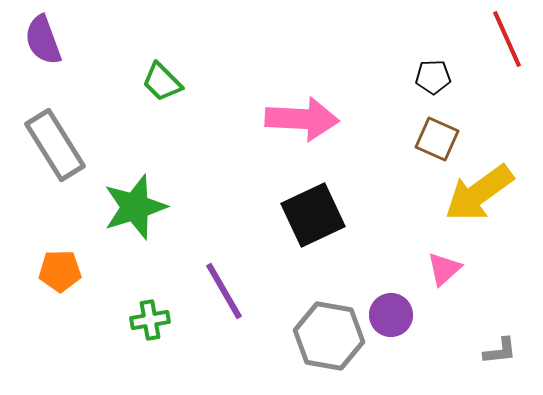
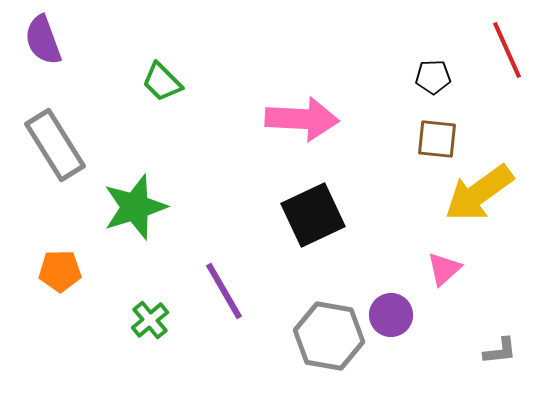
red line: moved 11 px down
brown square: rotated 18 degrees counterclockwise
green cross: rotated 30 degrees counterclockwise
